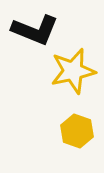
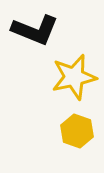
yellow star: moved 1 px right, 6 px down
